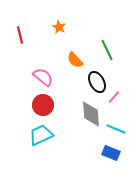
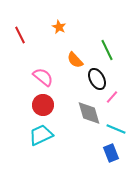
red line: rotated 12 degrees counterclockwise
black ellipse: moved 3 px up
pink line: moved 2 px left
gray diamond: moved 2 px left, 1 px up; rotated 12 degrees counterclockwise
blue rectangle: rotated 48 degrees clockwise
